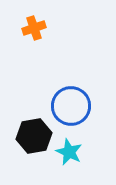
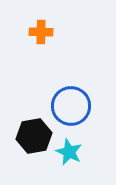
orange cross: moved 7 px right, 4 px down; rotated 20 degrees clockwise
